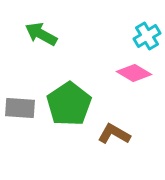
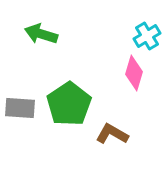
green arrow: rotated 12 degrees counterclockwise
pink diamond: rotated 76 degrees clockwise
brown L-shape: moved 2 px left
